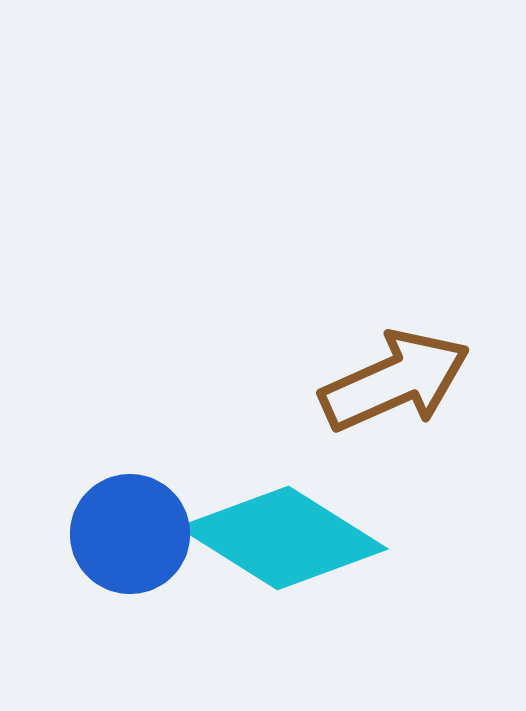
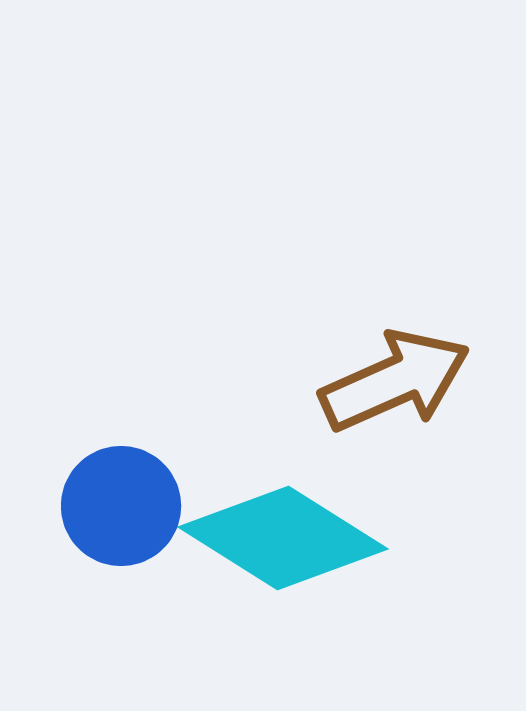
blue circle: moved 9 px left, 28 px up
